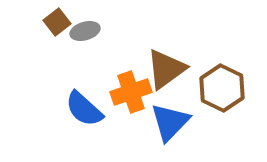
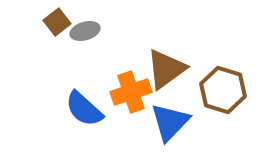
brown hexagon: moved 1 px right, 2 px down; rotated 9 degrees counterclockwise
